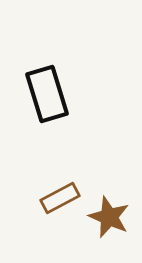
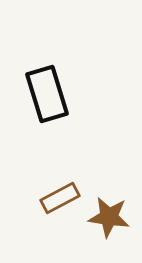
brown star: rotated 15 degrees counterclockwise
